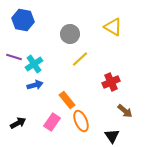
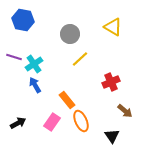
blue arrow: rotated 105 degrees counterclockwise
